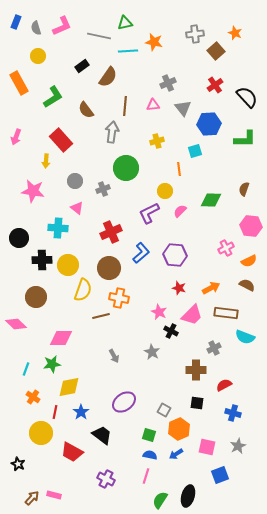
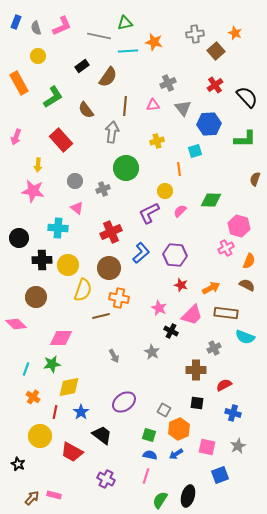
yellow arrow at (46, 161): moved 8 px left, 4 px down
brown semicircle at (244, 189): moved 11 px right, 10 px up
pink hexagon at (251, 226): moved 12 px left; rotated 10 degrees clockwise
orange semicircle at (249, 261): rotated 42 degrees counterclockwise
red star at (179, 288): moved 2 px right, 3 px up
pink star at (159, 312): moved 4 px up
yellow circle at (41, 433): moved 1 px left, 3 px down
